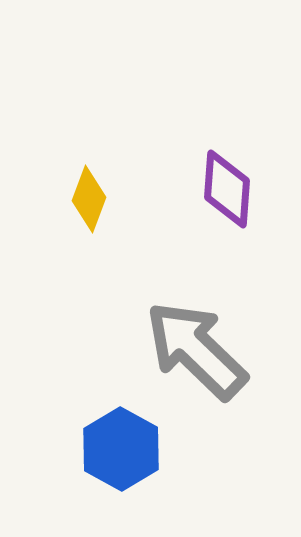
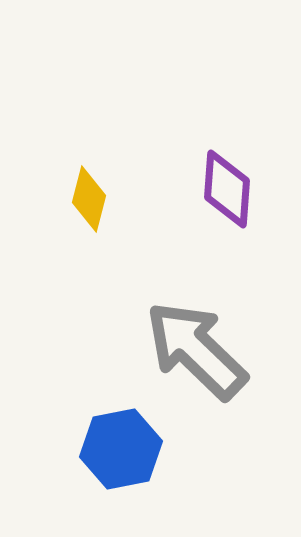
yellow diamond: rotated 6 degrees counterclockwise
blue hexagon: rotated 20 degrees clockwise
